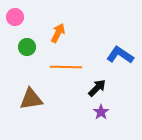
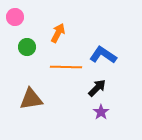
blue L-shape: moved 17 px left
